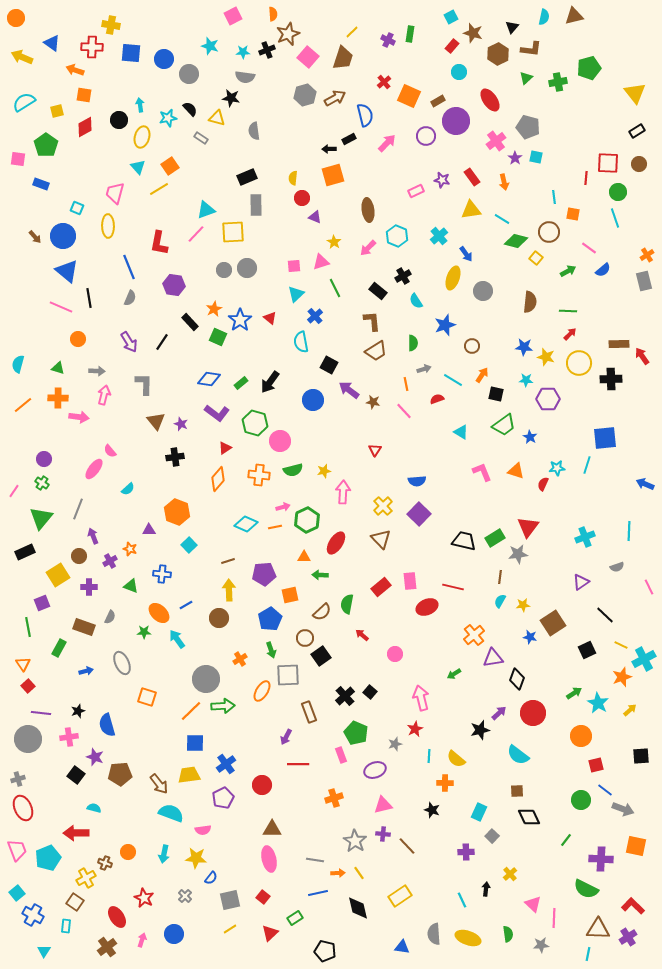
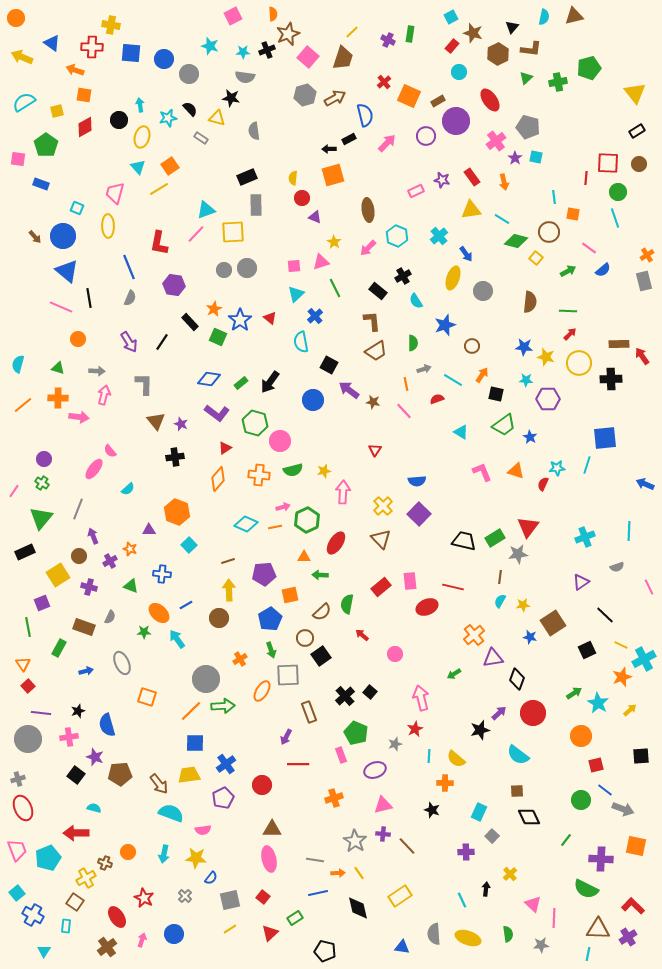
purple cross at (89, 587): rotated 14 degrees clockwise
